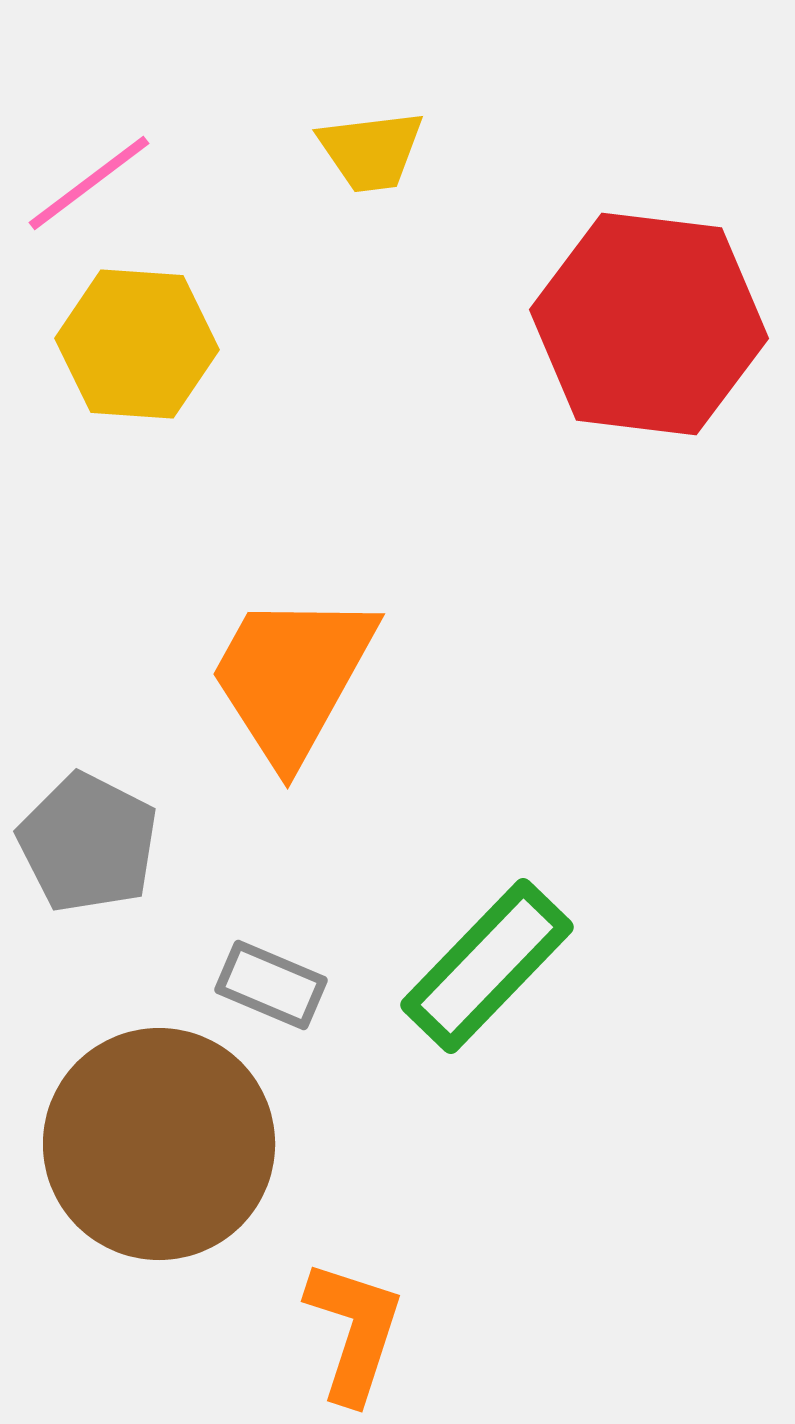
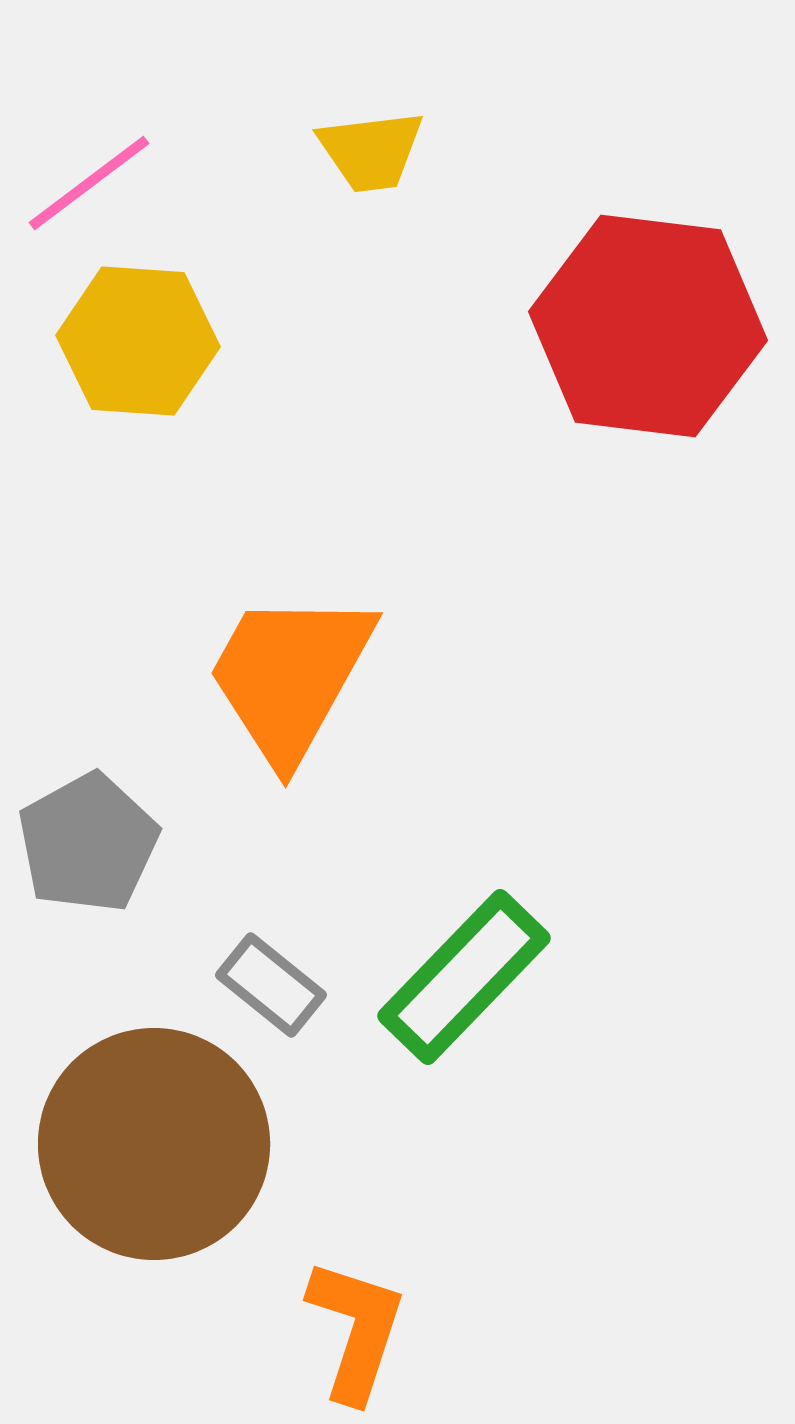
red hexagon: moved 1 px left, 2 px down
yellow hexagon: moved 1 px right, 3 px up
orange trapezoid: moved 2 px left, 1 px up
gray pentagon: rotated 16 degrees clockwise
green rectangle: moved 23 px left, 11 px down
gray rectangle: rotated 16 degrees clockwise
brown circle: moved 5 px left
orange L-shape: moved 2 px right, 1 px up
